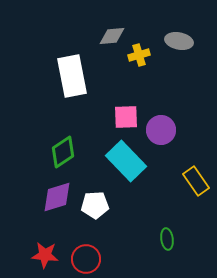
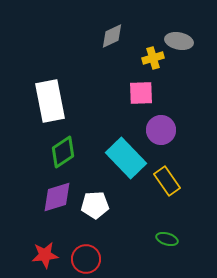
gray diamond: rotated 20 degrees counterclockwise
yellow cross: moved 14 px right, 3 px down
white rectangle: moved 22 px left, 25 px down
pink square: moved 15 px right, 24 px up
cyan rectangle: moved 3 px up
yellow rectangle: moved 29 px left
green ellipse: rotated 65 degrees counterclockwise
red star: rotated 12 degrees counterclockwise
